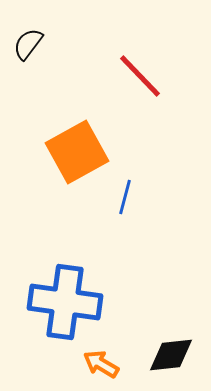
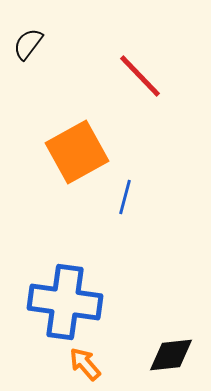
orange arrow: moved 16 px left; rotated 18 degrees clockwise
